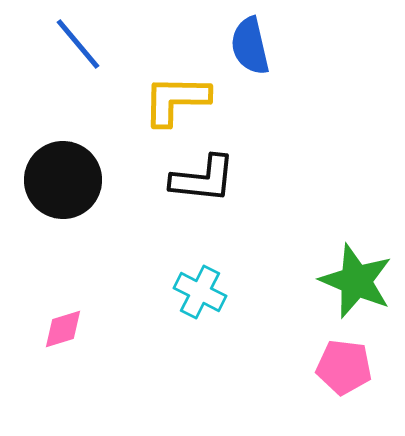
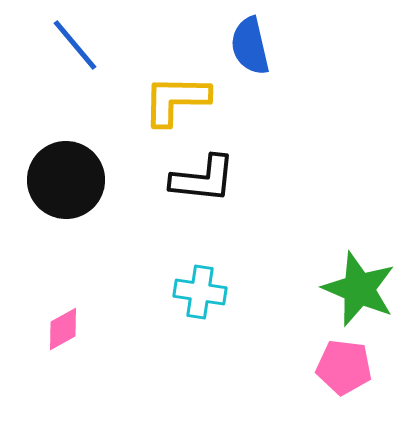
blue line: moved 3 px left, 1 px down
black circle: moved 3 px right
green star: moved 3 px right, 8 px down
cyan cross: rotated 18 degrees counterclockwise
pink diamond: rotated 12 degrees counterclockwise
